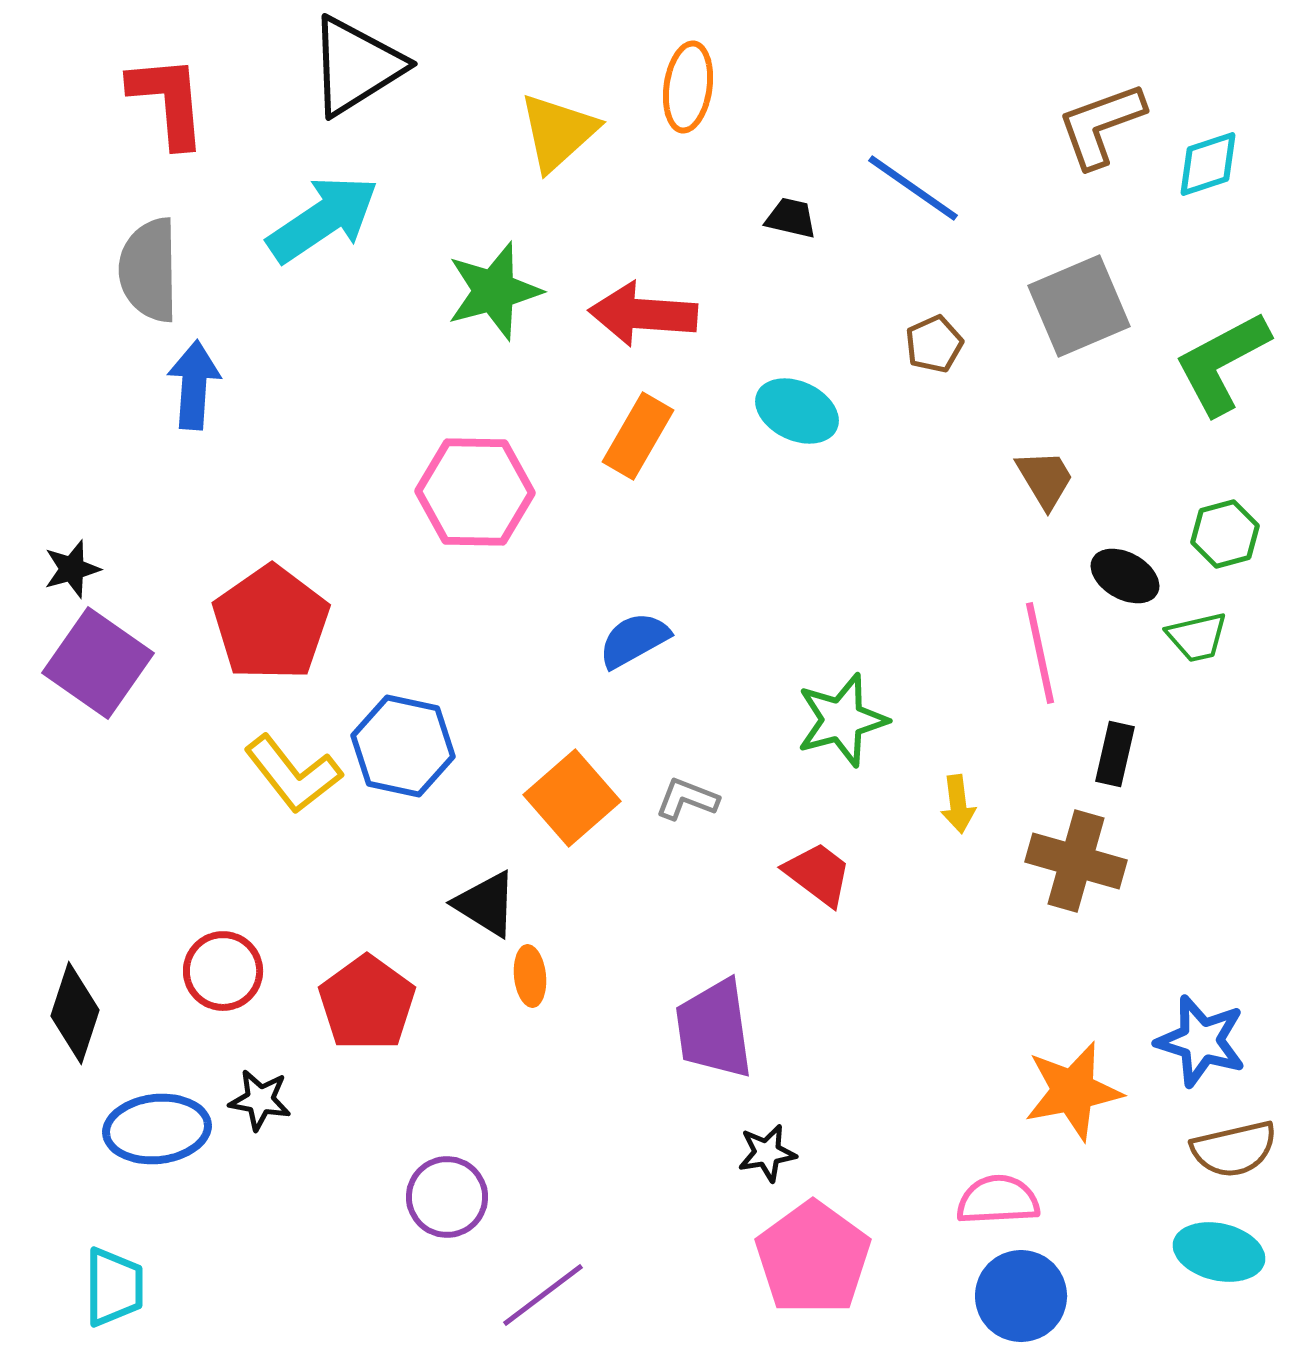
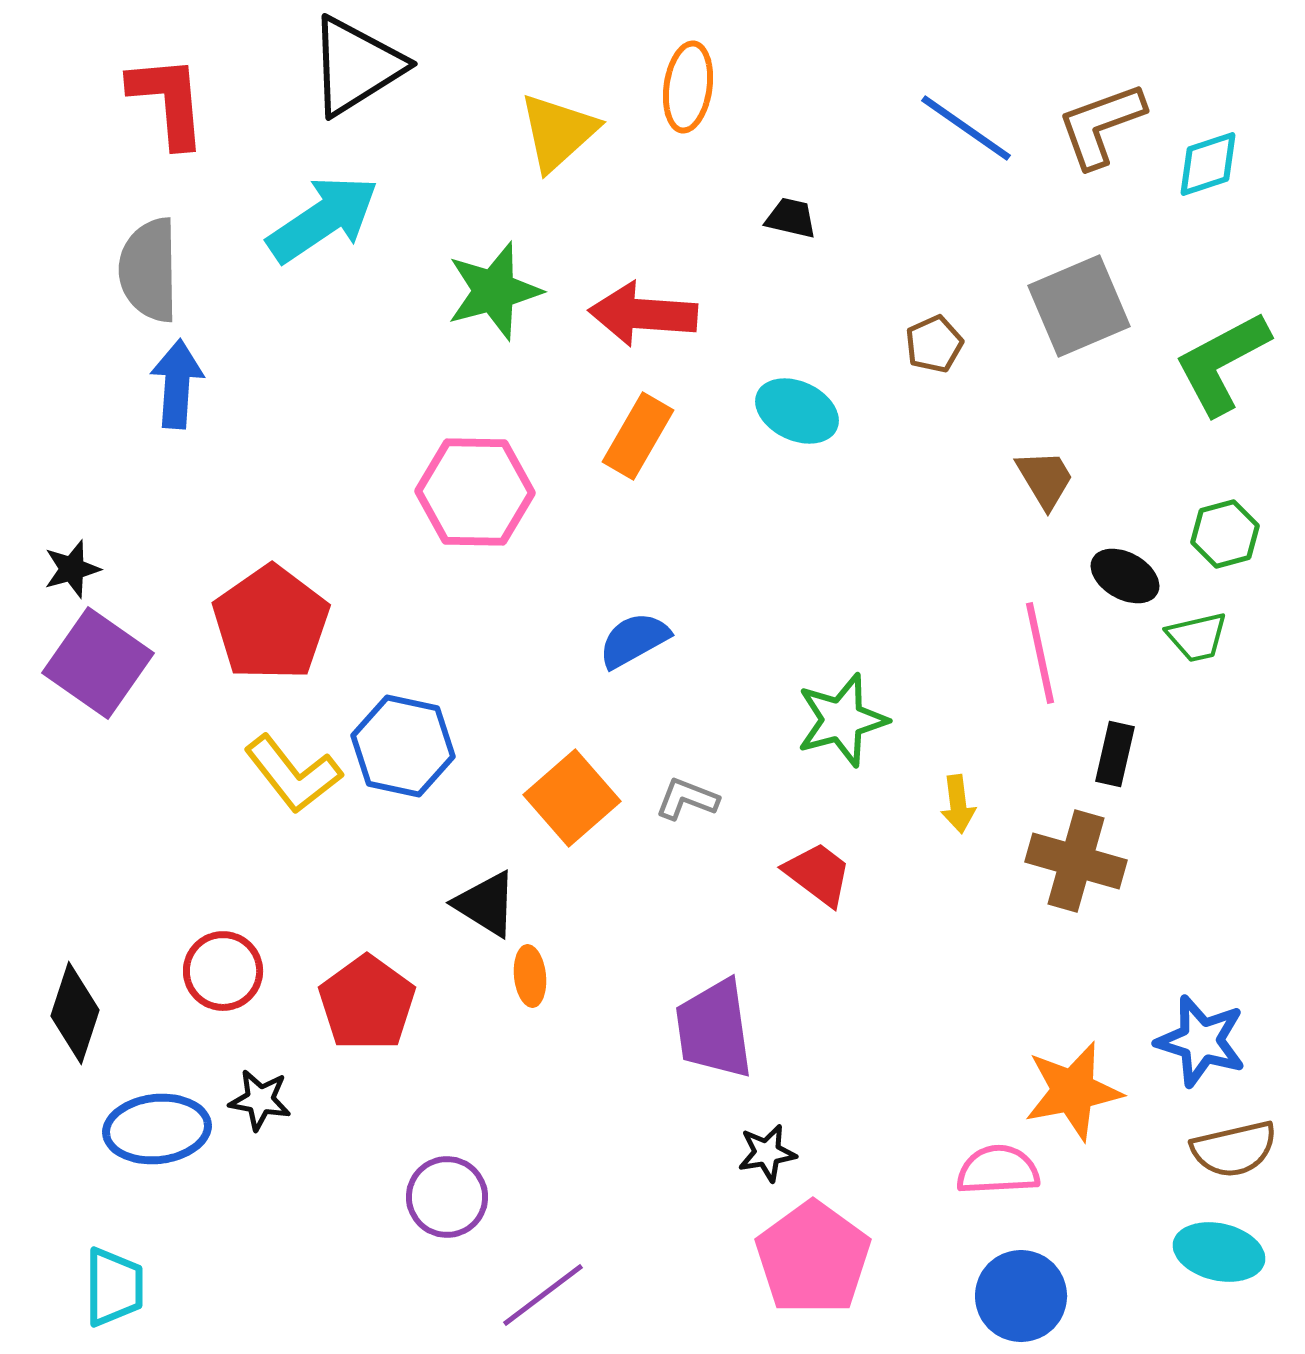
blue line at (913, 188): moved 53 px right, 60 px up
blue arrow at (194, 385): moved 17 px left, 1 px up
pink semicircle at (998, 1200): moved 30 px up
